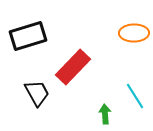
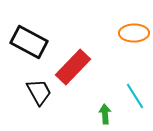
black rectangle: moved 1 px right, 6 px down; rotated 45 degrees clockwise
black trapezoid: moved 2 px right, 1 px up
